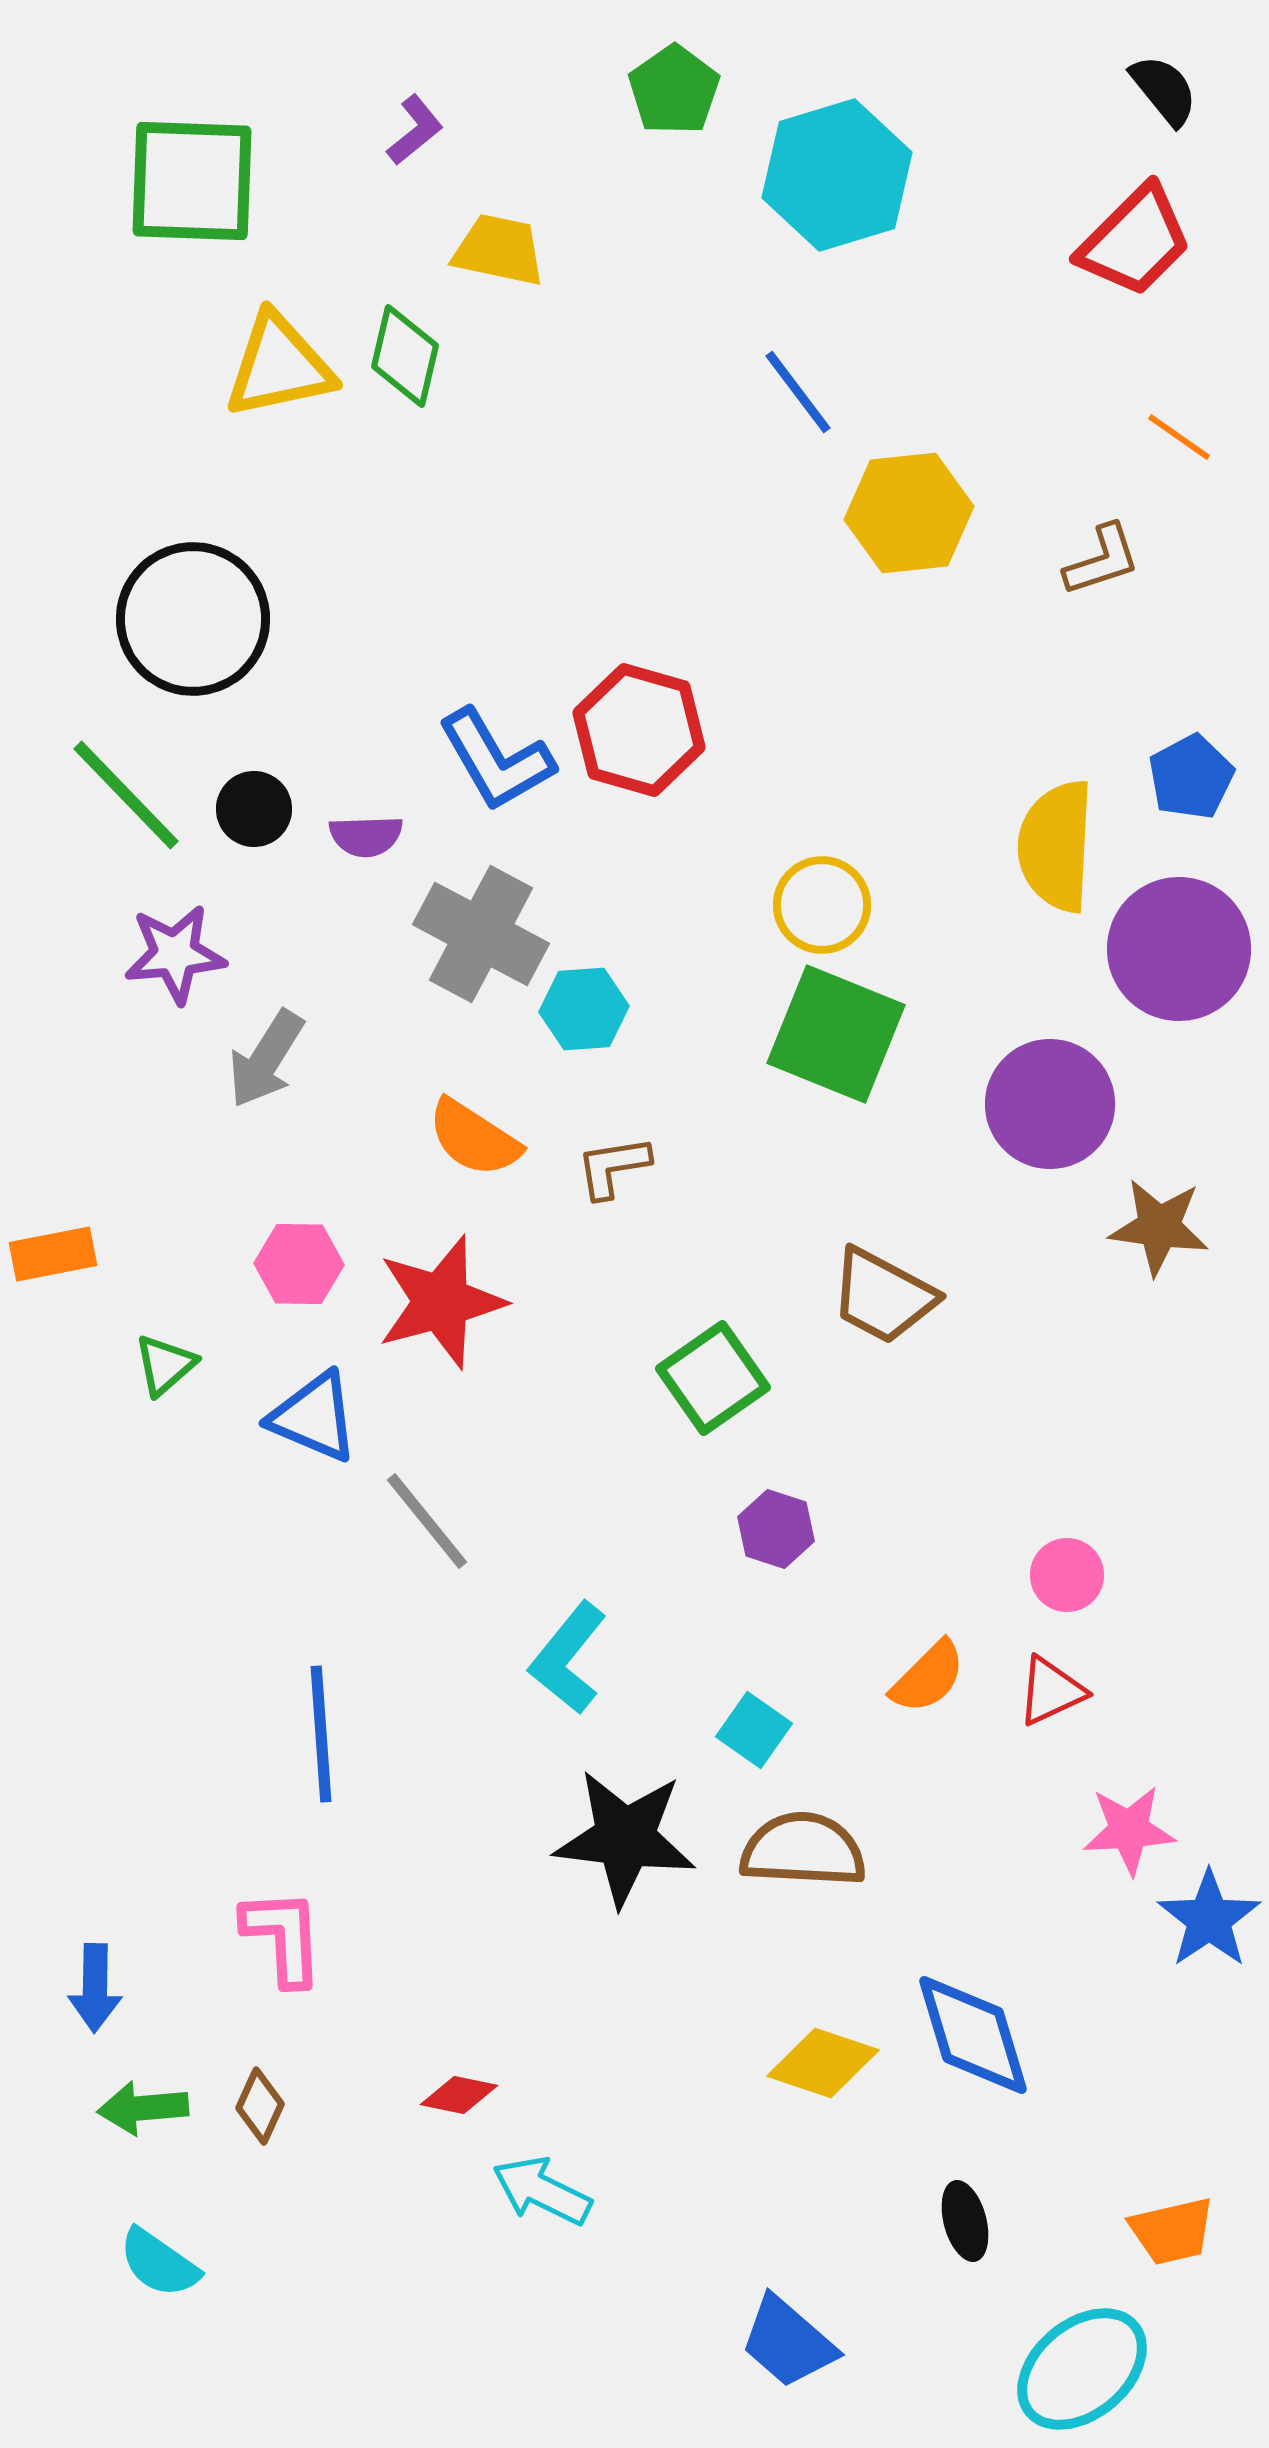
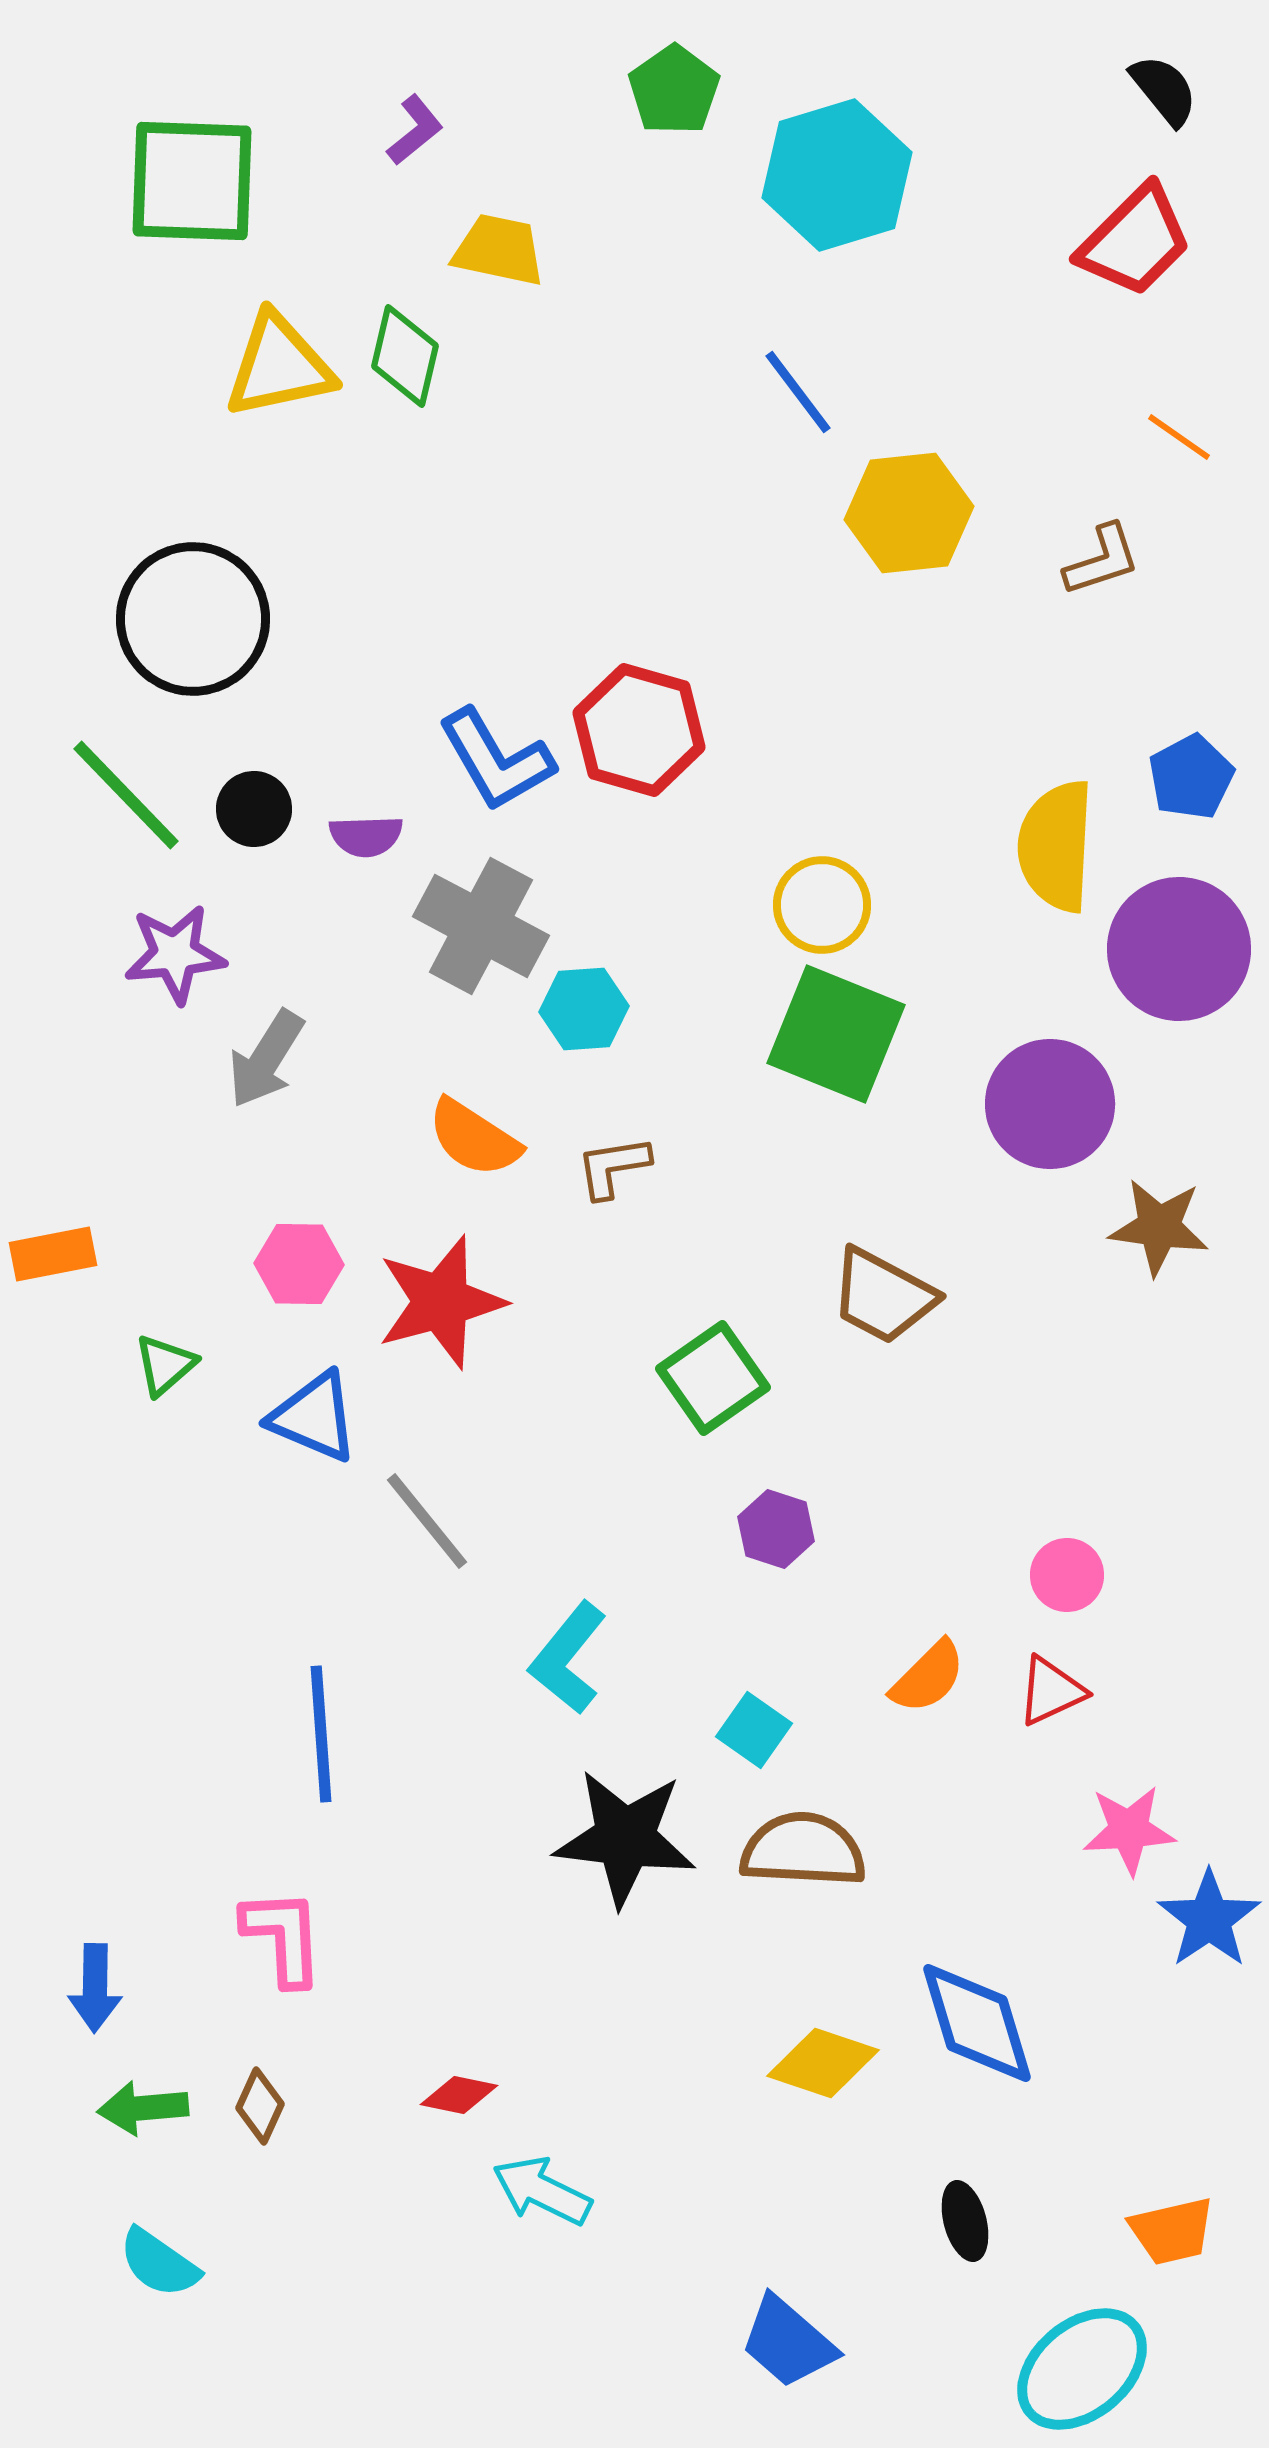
gray cross at (481, 934): moved 8 px up
blue diamond at (973, 2035): moved 4 px right, 12 px up
